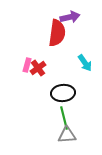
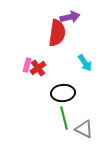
gray triangle: moved 17 px right, 6 px up; rotated 30 degrees clockwise
